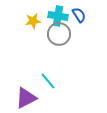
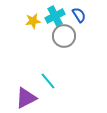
cyan cross: moved 3 px left; rotated 36 degrees counterclockwise
gray circle: moved 5 px right, 2 px down
